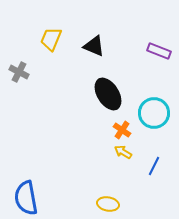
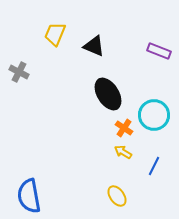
yellow trapezoid: moved 4 px right, 5 px up
cyan circle: moved 2 px down
orange cross: moved 2 px right, 2 px up
blue semicircle: moved 3 px right, 2 px up
yellow ellipse: moved 9 px right, 8 px up; rotated 45 degrees clockwise
